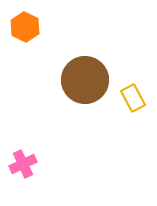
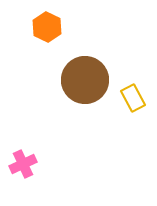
orange hexagon: moved 22 px right
